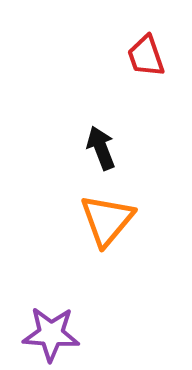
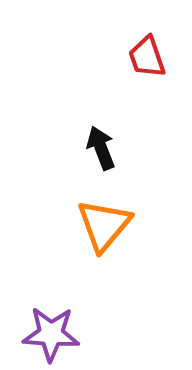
red trapezoid: moved 1 px right, 1 px down
orange triangle: moved 3 px left, 5 px down
